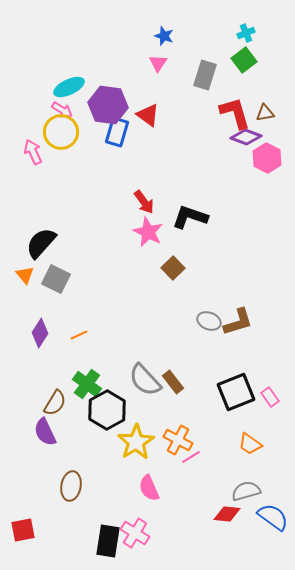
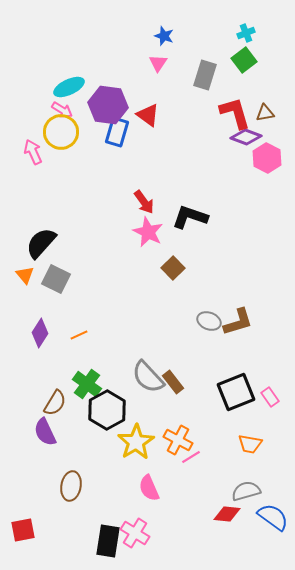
gray semicircle at (145, 380): moved 3 px right, 3 px up
orange trapezoid at (250, 444): rotated 25 degrees counterclockwise
